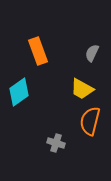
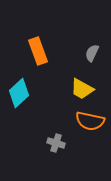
cyan diamond: moved 1 px down; rotated 8 degrees counterclockwise
orange semicircle: rotated 92 degrees counterclockwise
